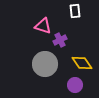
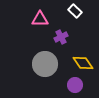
white rectangle: rotated 40 degrees counterclockwise
pink triangle: moved 3 px left, 7 px up; rotated 18 degrees counterclockwise
purple cross: moved 1 px right, 3 px up
yellow diamond: moved 1 px right
